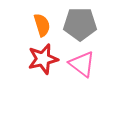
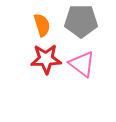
gray pentagon: moved 1 px right, 3 px up
red star: moved 3 px right; rotated 12 degrees clockwise
